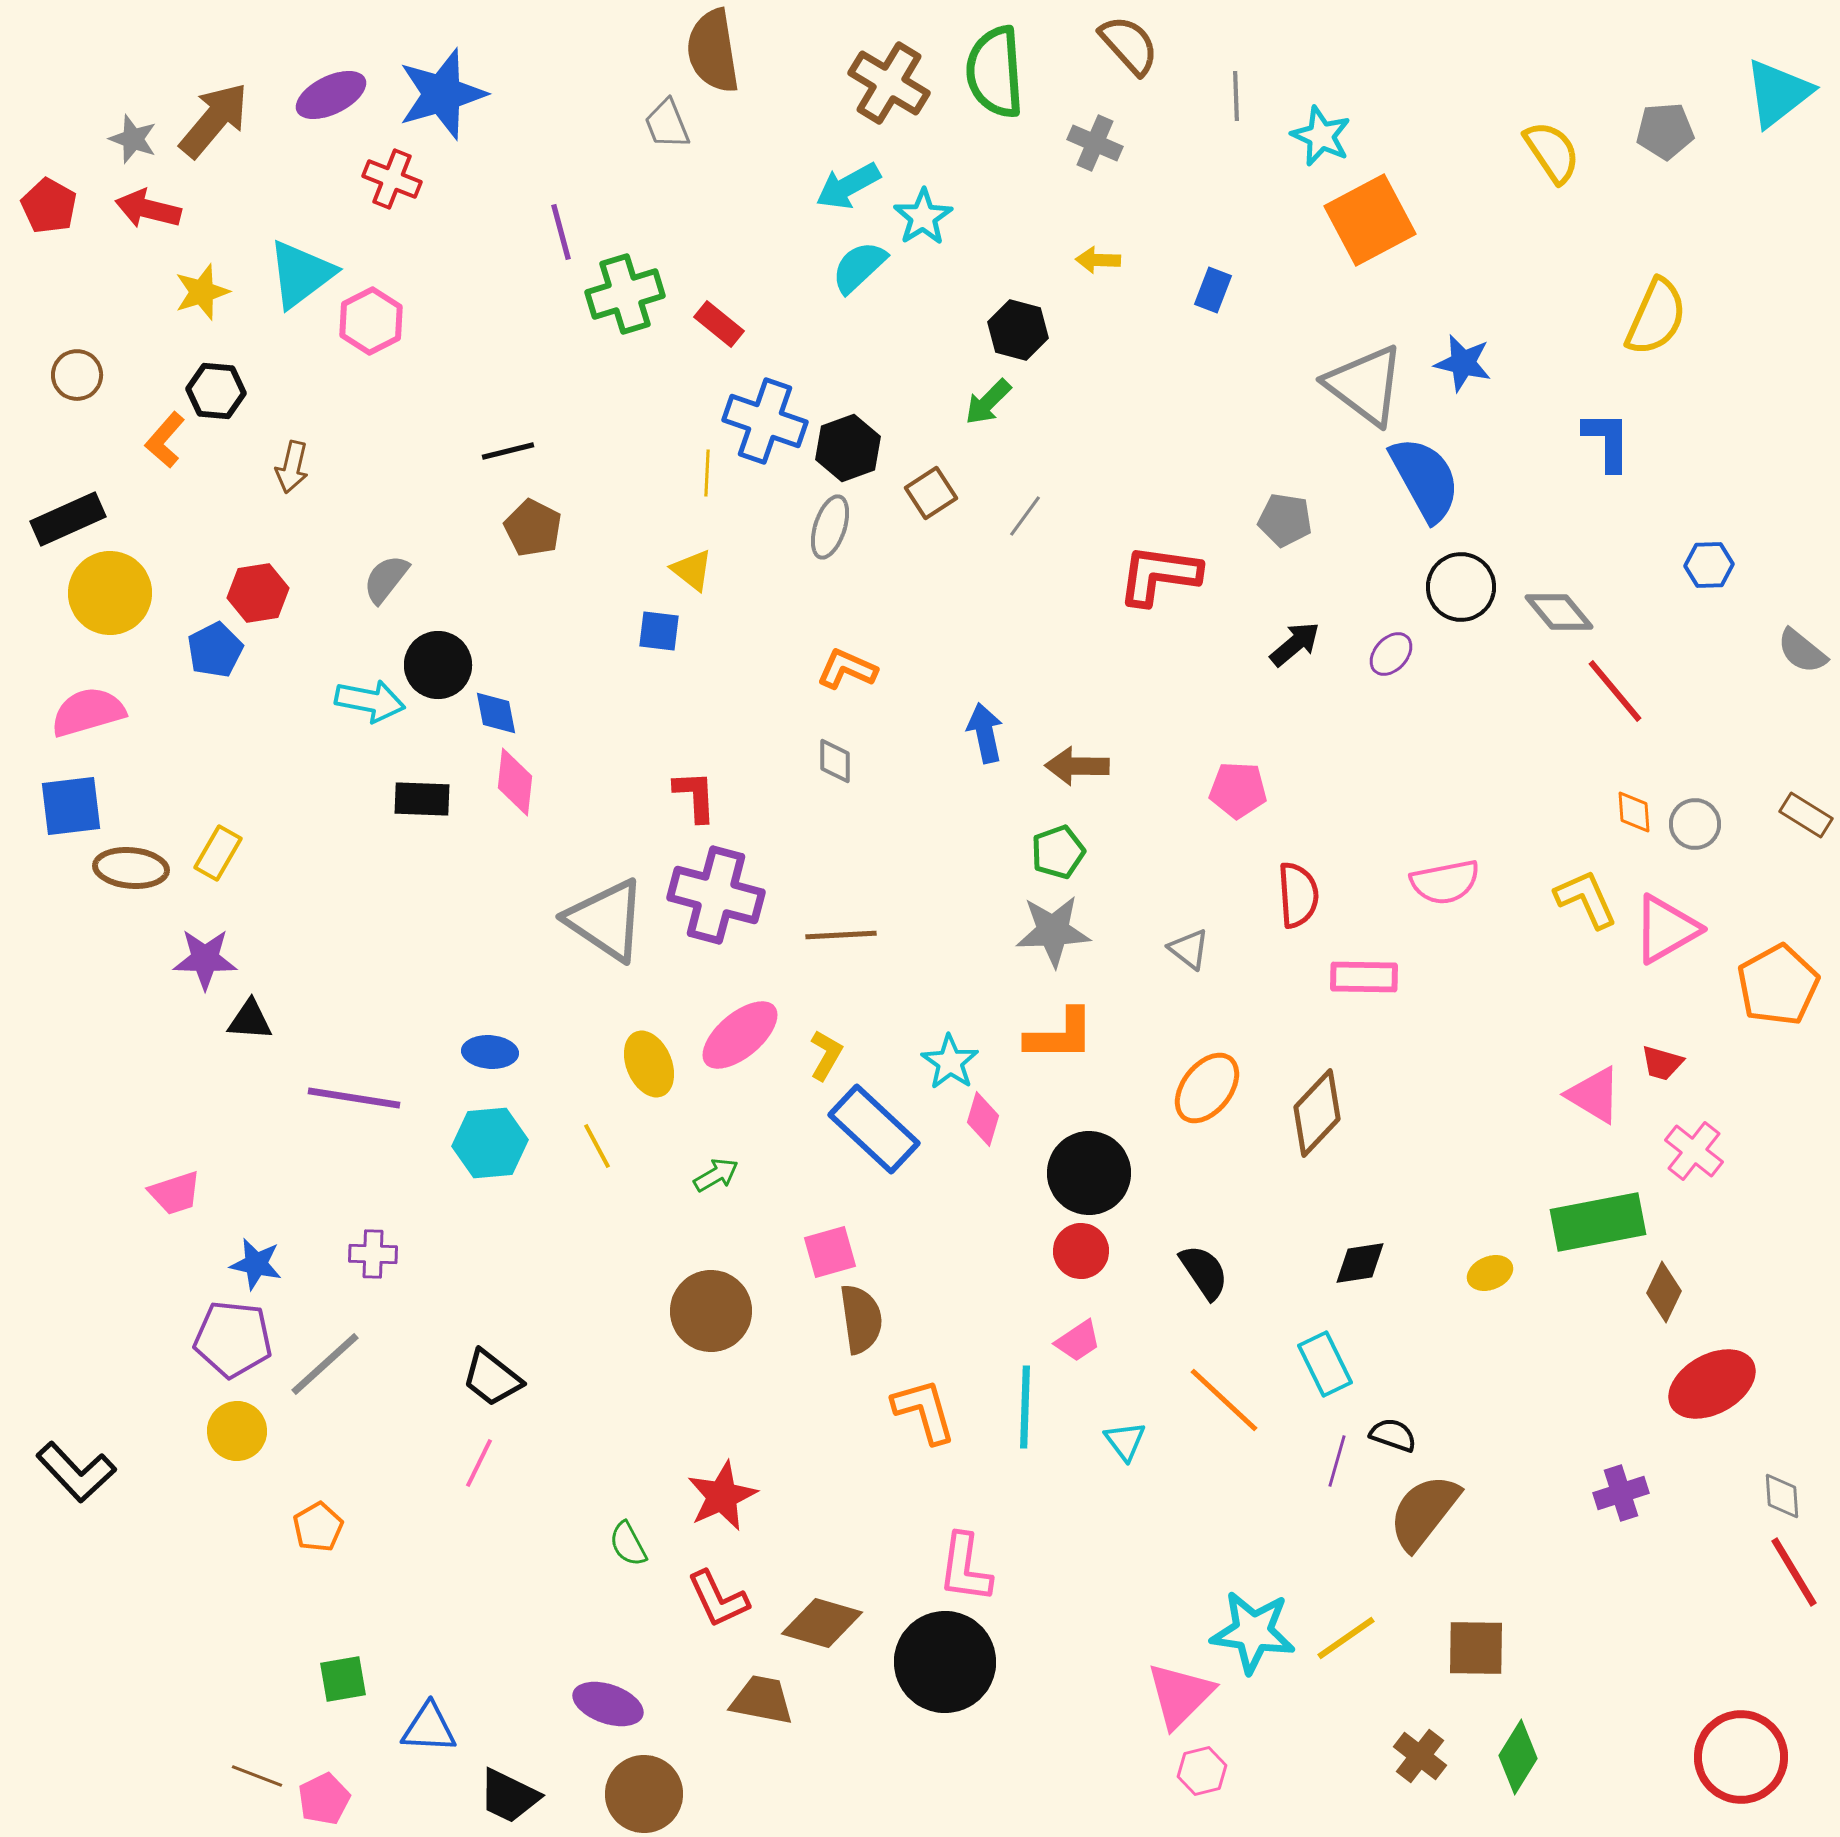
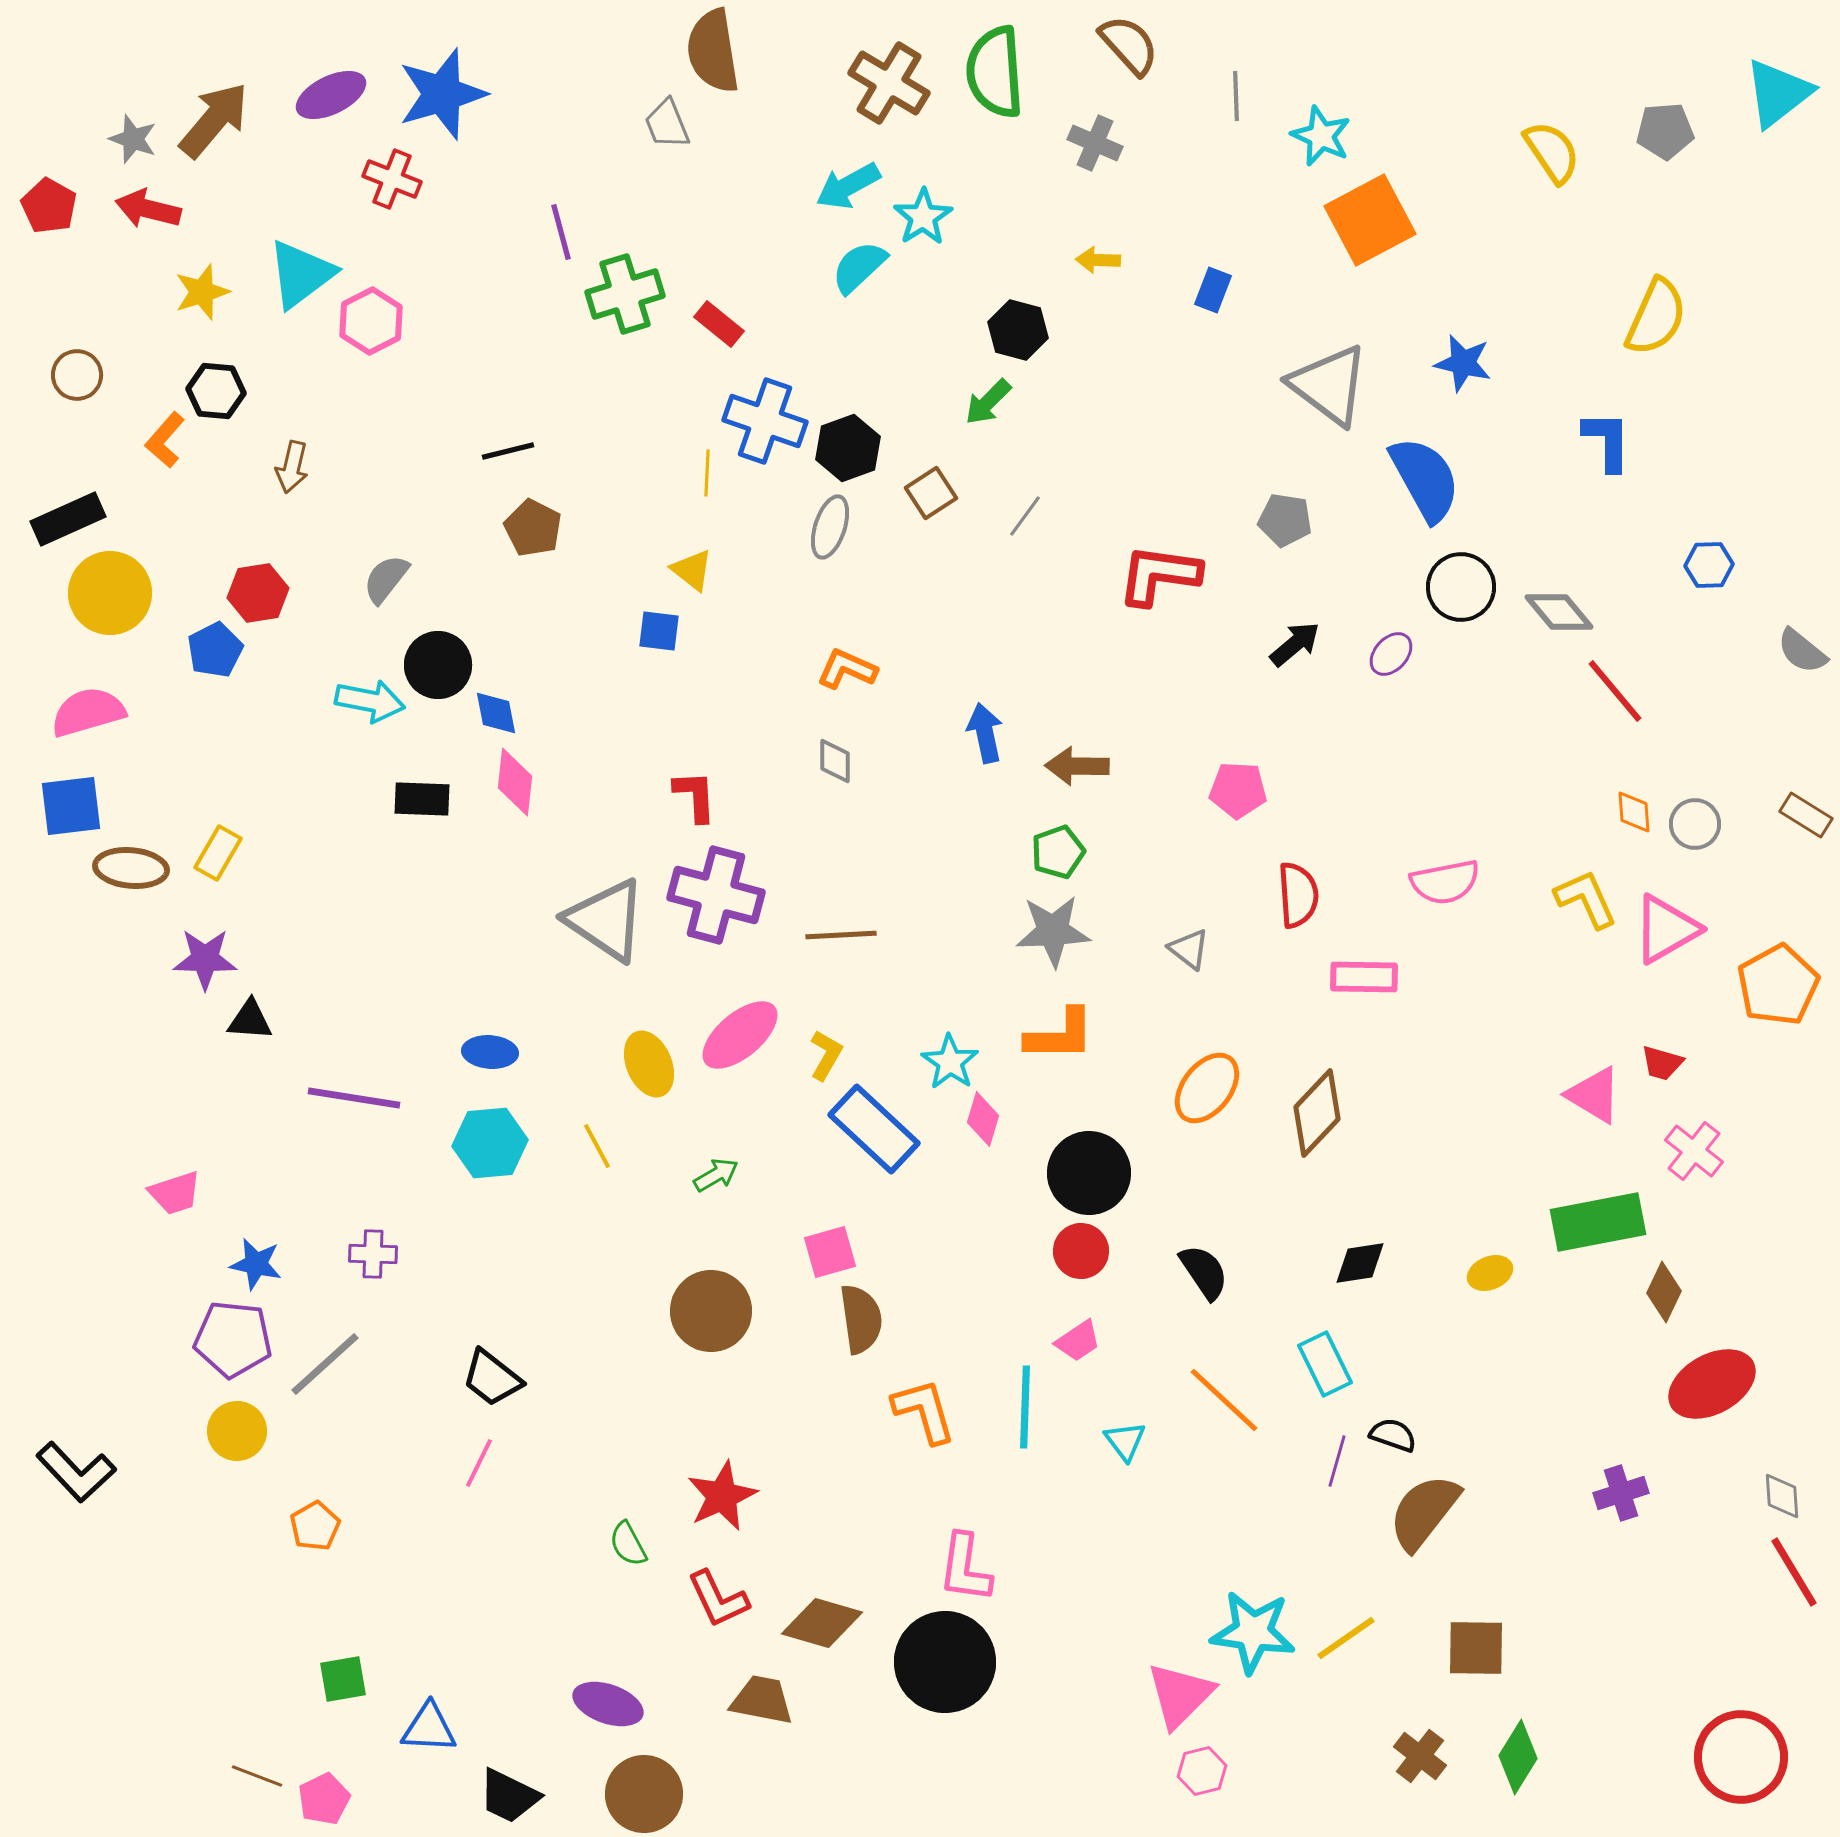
gray triangle at (1365, 385): moved 36 px left
orange pentagon at (318, 1527): moved 3 px left, 1 px up
